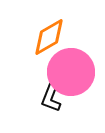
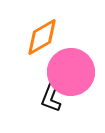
orange diamond: moved 7 px left
